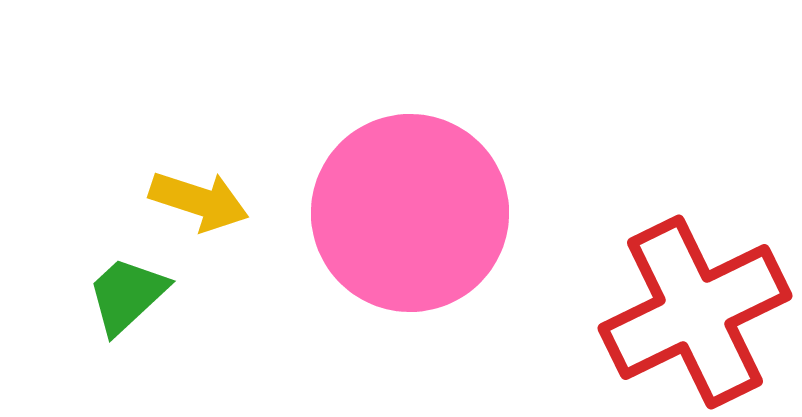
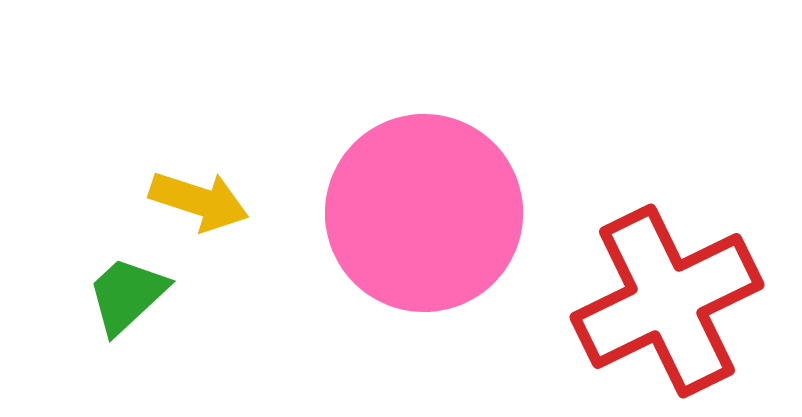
pink circle: moved 14 px right
red cross: moved 28 px left, 11 px up
